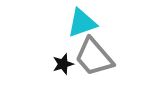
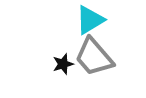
cyan triangle: moved 8 px right, 3 px up; rotated 12 degrees counterclockwise
